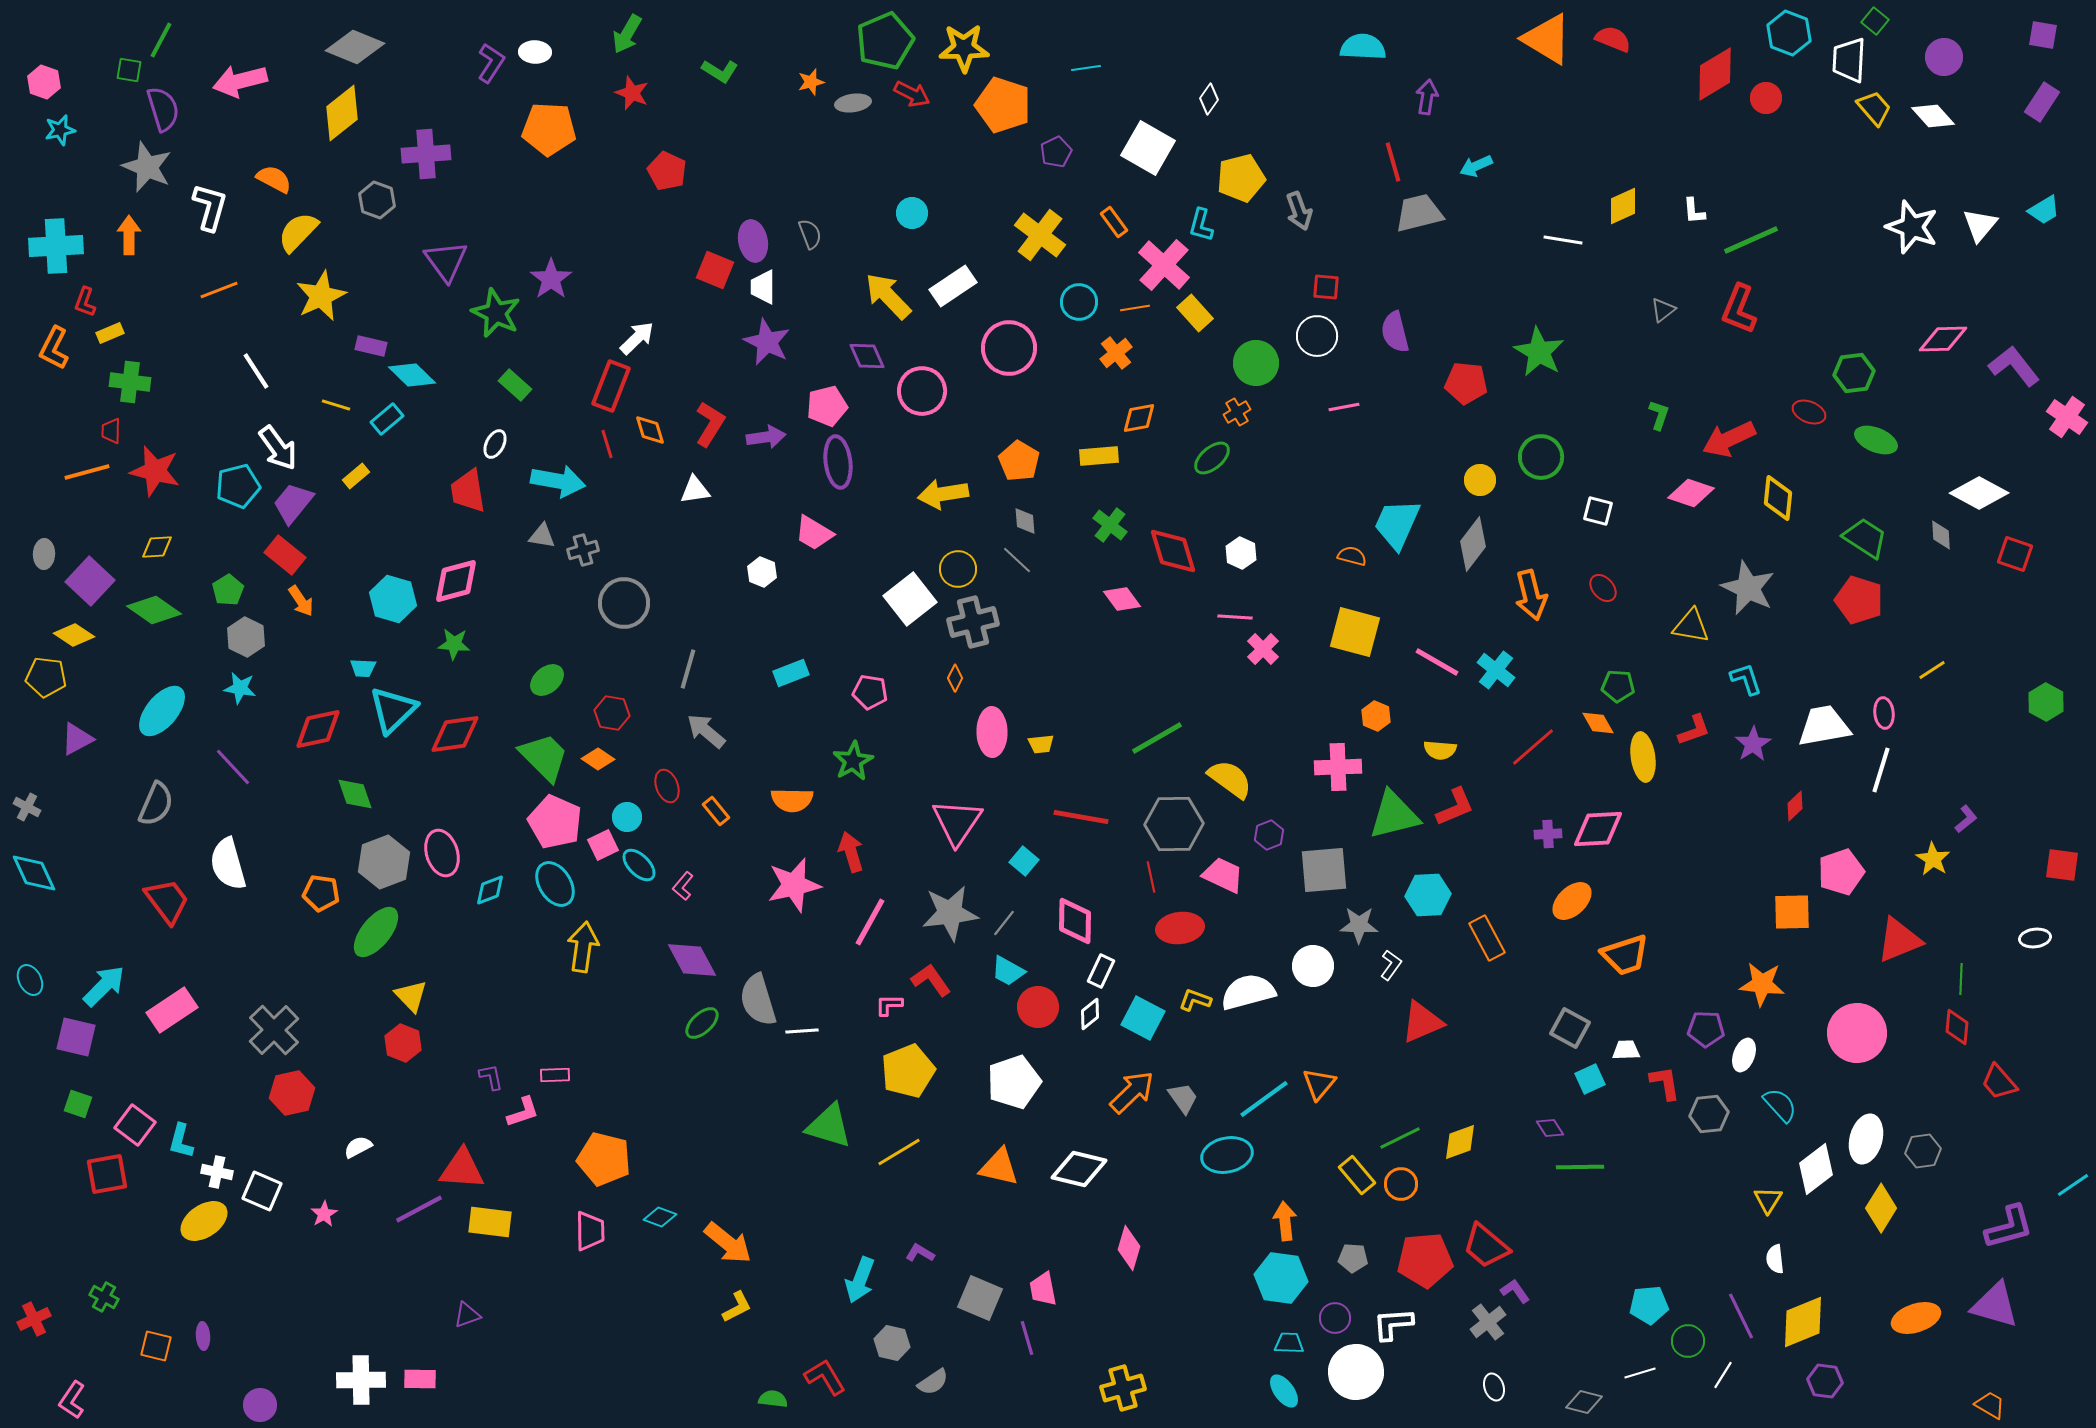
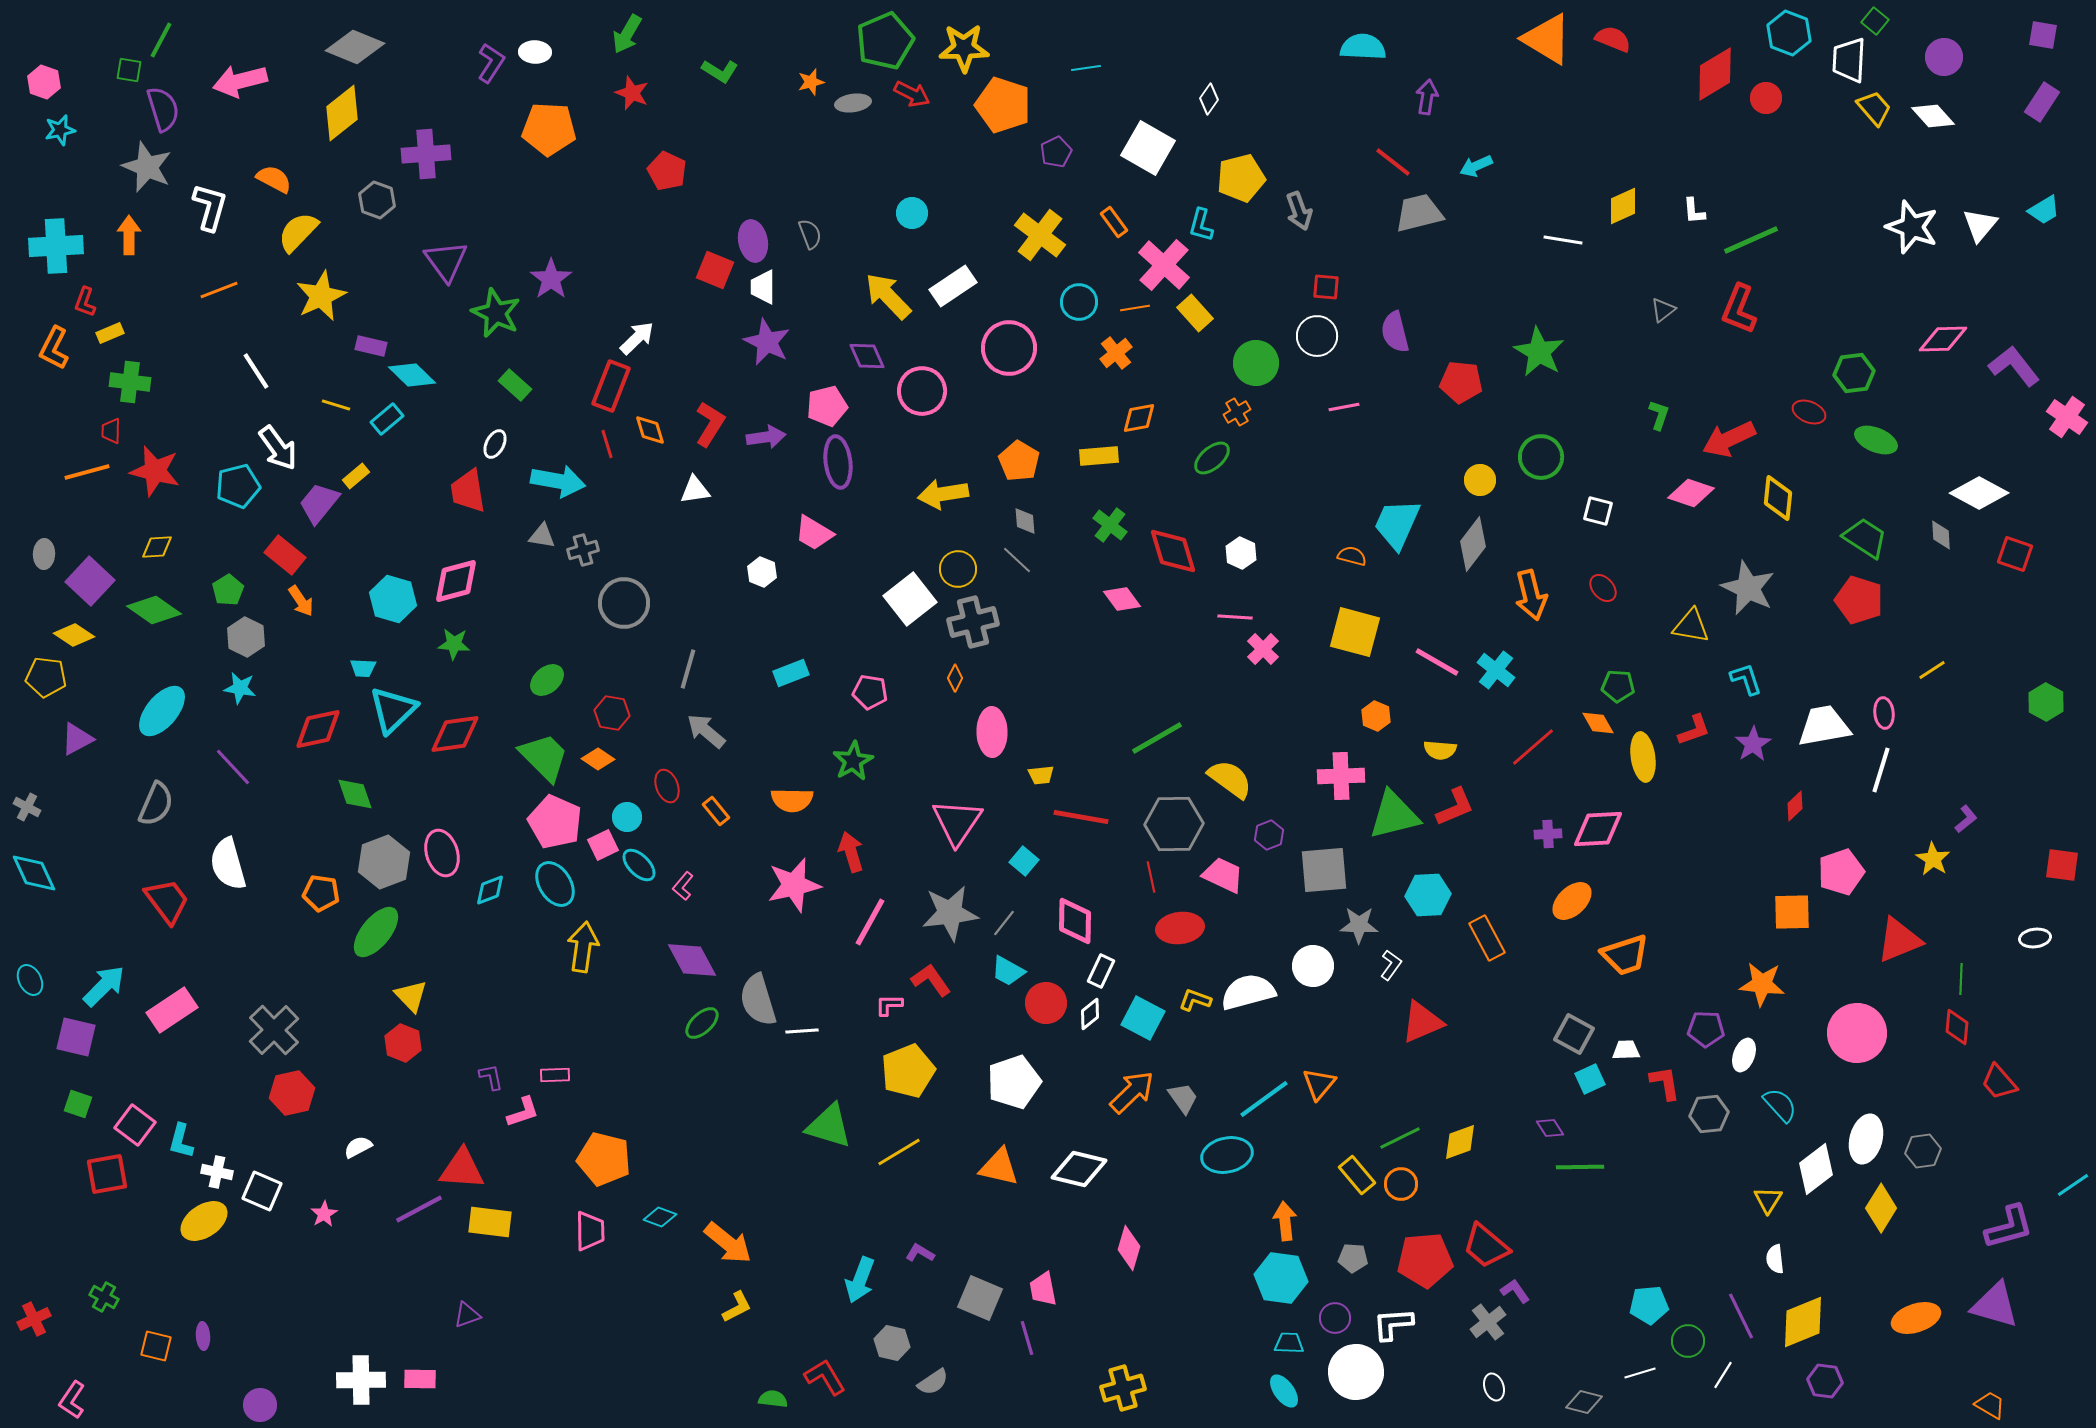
red line at (1393, 162): rotated 36 degrees counterclockwise
red pentagon at (1466, 383): moved 5 px left, 1 px up
purple trapezoid at (293, 503): moved 26 px right
yellow trapezoid at (1041, 744): moved 31 px down
pink cross at (1338, 767): moved 3 px right, 9 px down
red circle at (1038, 1007): moved 8 px right, 4 px up
gray square at (1570, 1028): moved 4 px right, 6 px down
